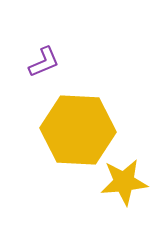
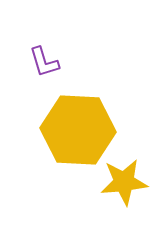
purple L-shape: rotated 96 degrees clockwise
